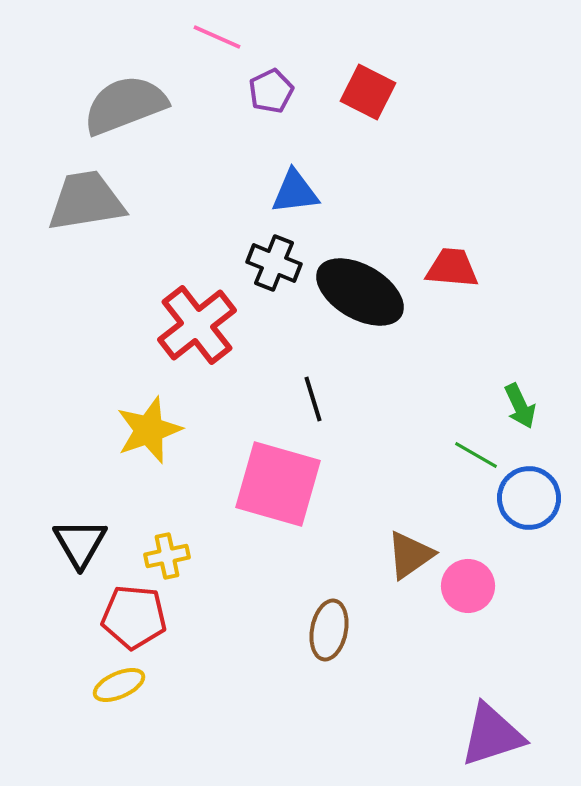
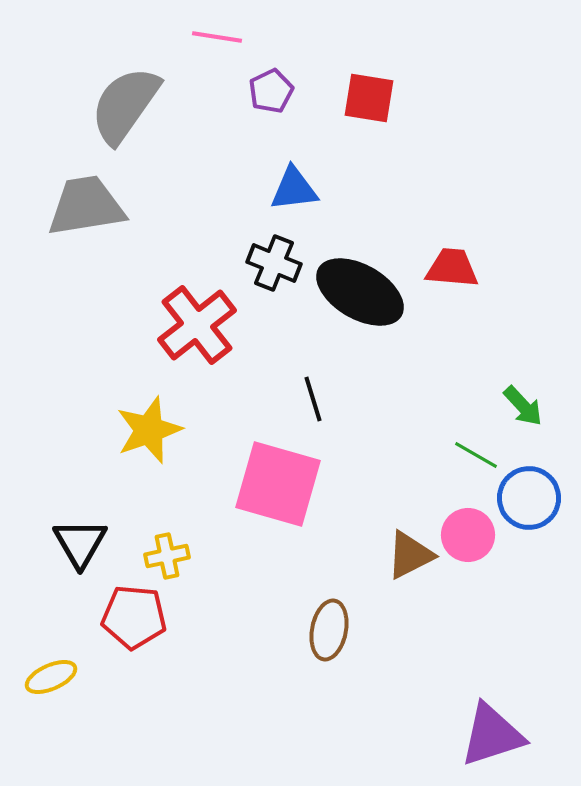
pink line: rotated 15 degrees counterclockwise
red square: moved 1 px right, 6 px down; rotated 18 degrees counterclockwise
gray semicircle: rotated 34 degrees counterclockwise
blue triangle: moved 1 px left, 3 px up
gray trapezoid: moved 5 px down
green arrow: moved 3 px right; rotated 18 degrees counterclockwise
brown triangle: rotated 8 degrees clockwise
pink circle: moved 51 px up
yellow ellipse: moved 68 px left, 8 px up
